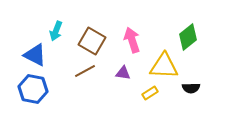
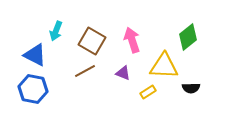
purple triangle: rotated 14 degrees clockwise
yellow rectangle: moved 2 px left, 1 px up
